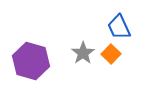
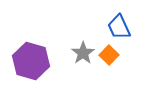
orange square: moved 2 px left, 1 px down
